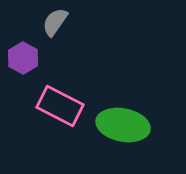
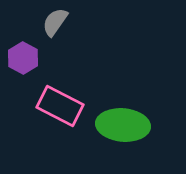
green ellipse: rotated 6 degrees counterclockwise
